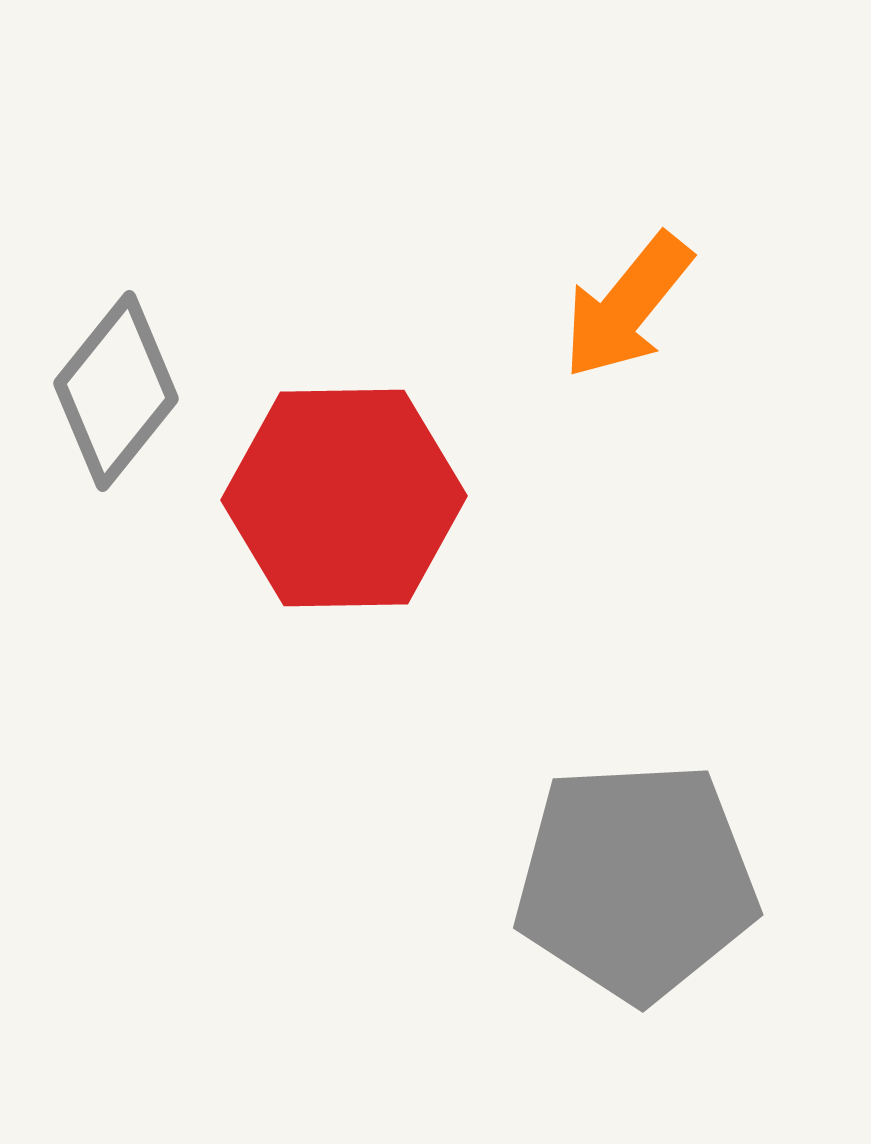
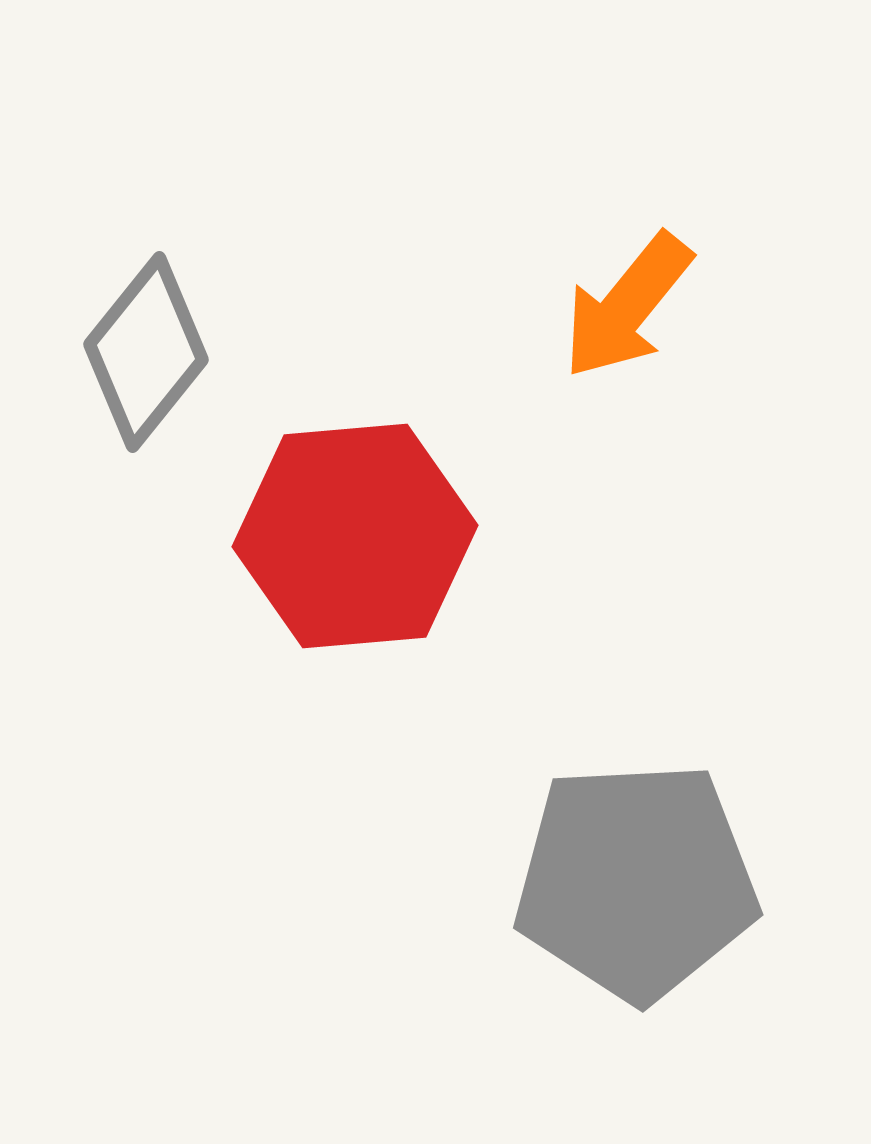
gray diamond: moved 30 px right, 39 px up
red hexagon: moved 11 px right, 38 px down; rotated 4 degrees counterclockwise
